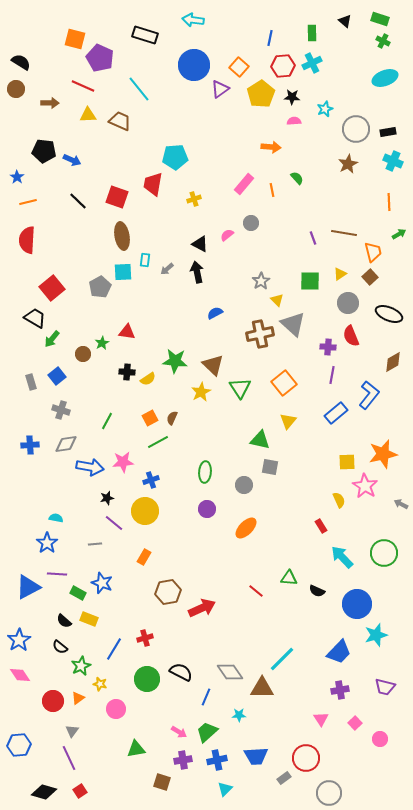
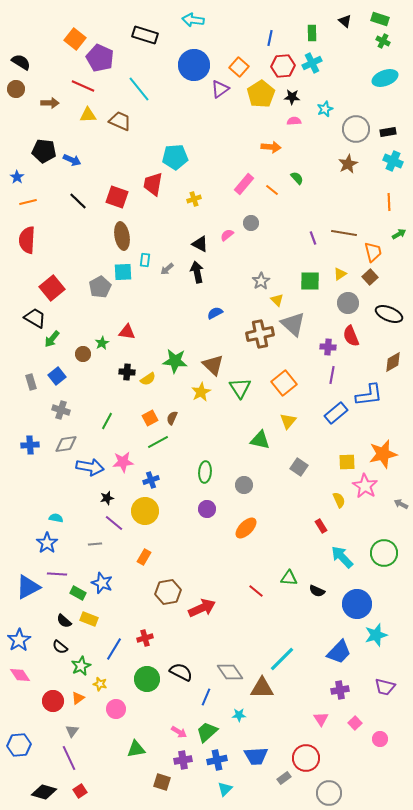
orange square at (75, 39): rotated 25 degrees clockwise
orange line at (272, 190): rotated 40 degrees counterclockwise
blue L-shape at (369, 395): rotated 44 degrees clockwise
gray square at (270, 467): moved 29 px right; rotated 24 degrees clockwise
